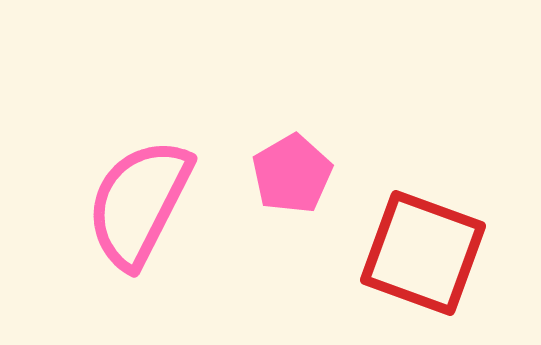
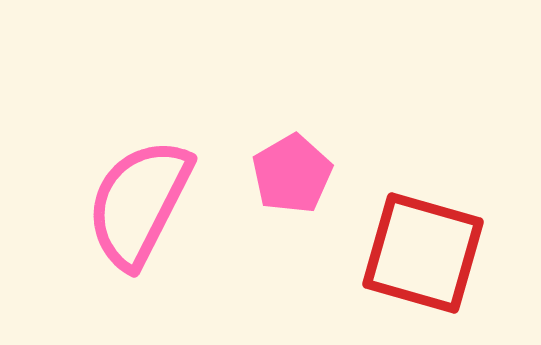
red square: rotated 4 degrees counterclockwise
